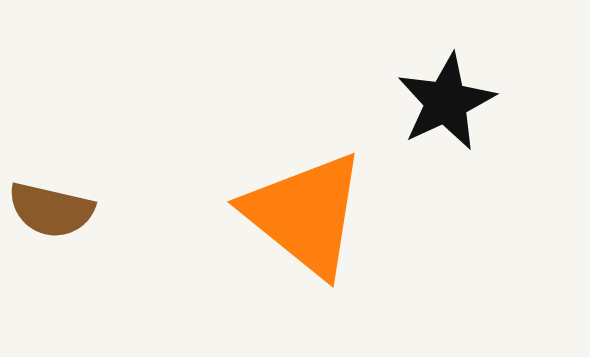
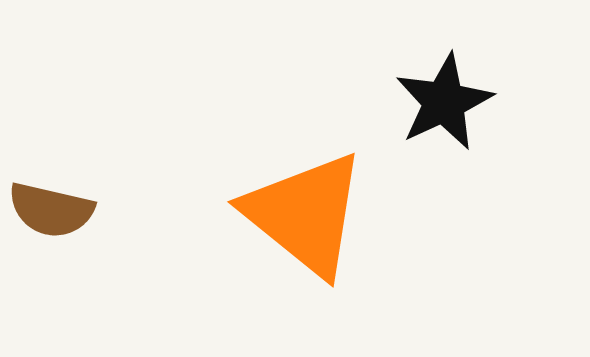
black star: moved 2 px left
